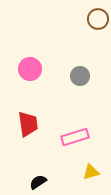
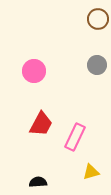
pink circle: moved 4 px right, 2 px down
gray circle: moved 17 px right, 11 px up
red trapezoid: moved 13 px right; rotated 36 degrees clockwise
pink rectangle: rotated 48 degrees counterclockwise
black semicircle: rotated 30 degrees clockwise
